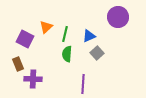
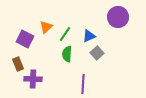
green line: rotated 21 degrees clockwise
